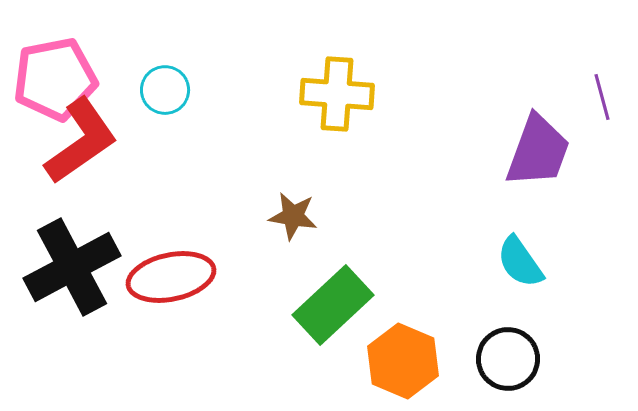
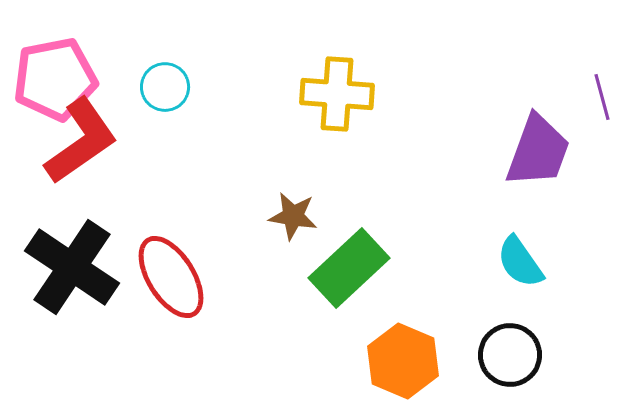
cyan circle: moved 3 px up
black cross: rotated 28 degrees counterclockwise
red ellipse: rotated 70 degrees clockwise
green rectangle: moved 16 px right, 37 px up
black circle: moved 2 px right, 4 px up
